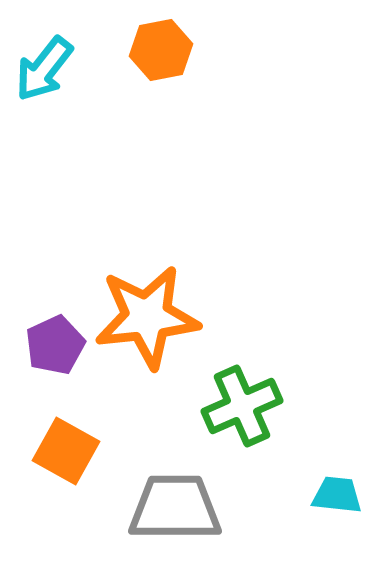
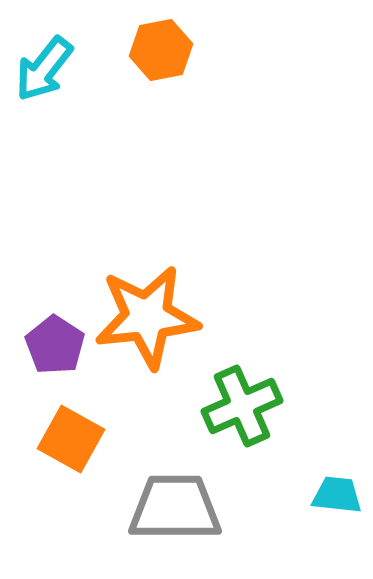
purple pentagon: rotated 14 degrees counterclockwise
orange square: moved 5 px right, 12 px up
